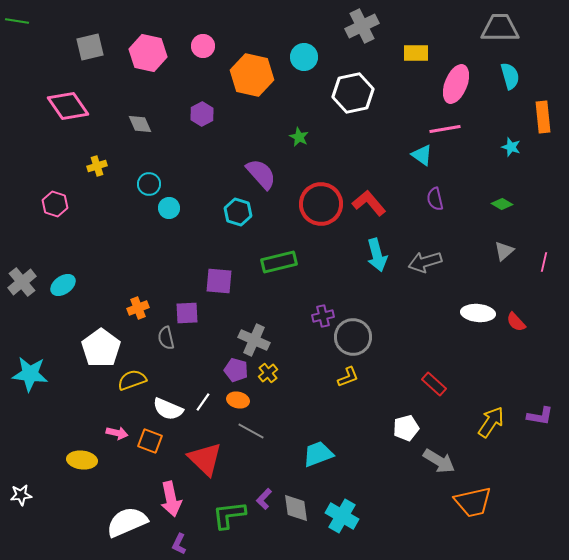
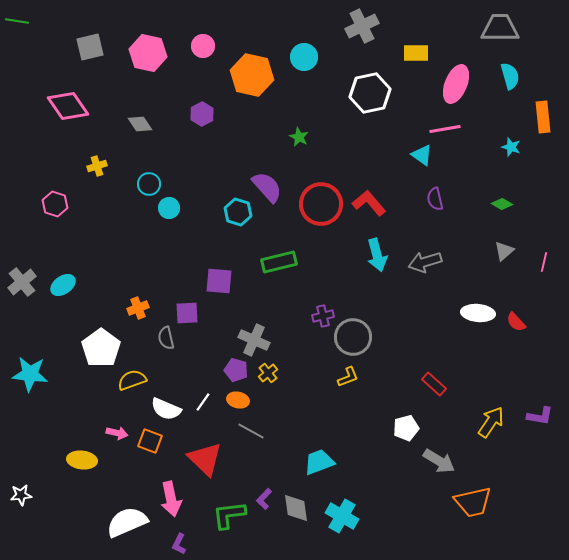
white hexagon at (353, 93): moved 17 px right
gray diamond at (140, 124): rotated 10 degrees counterclockwise
purple semicircle at (261, 174): moved 6 px right, 13 px down
white semicircle at (168, 409): moved 2 px left
cyan trapezoid at (318, 454): moved 1 px right, 8 px down
